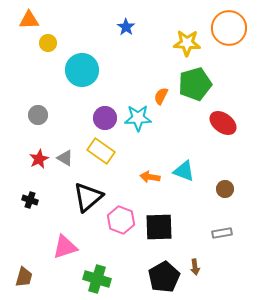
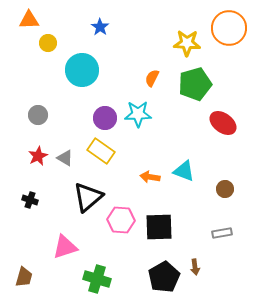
blue star: moved 26 px left
orange semicircle: moved 9 px left, 18 px up
cyan star: moved 4 px up
red star: moved 1 px left, 3 px up
pink hexagon: rotated 16 degrees counterclockwise
